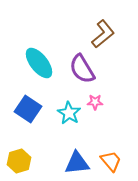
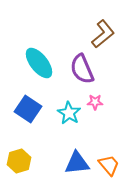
purple semicircle: rotated 8 degrees clockwise
orange trapezoid: moved 2 px left, 4 px down
